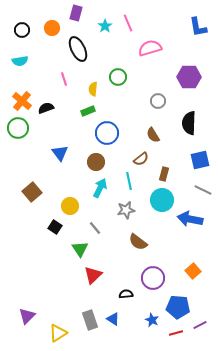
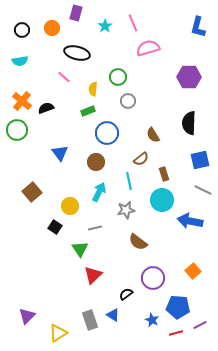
pink line at (128, 23): moved 5 px right
blue L-shape at (198, 27): rotated 25 degrees clockwise
pink semicircle at (150, 48): moved 2 px left
black ellipse at (78, 49): moved 1 px left, 4 px down; rotated 50 degrees counterclockwise
pink line at (64, 79): moved 2 px up; rotated 32 degrees counterclockwise
gray circle at (158, 101): moved 30 px left
green circle at (18, 128): moved 1 px left, 2 px down
brown rectangle at (164, 174): rotated 32 degrees counterclockwise
cyan arrow at (100, 188): moved 1 px left, 4 px down
blue arrow at (190, 219): moved 2 px down
gray line at (95, 228): rotated 64 degrees counterclockwise
black semicircle at (126, 294): rotated 32 degrees counterclockwise
blue triangle at (113, 319): moved 4 px up
